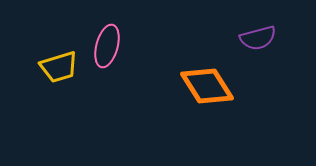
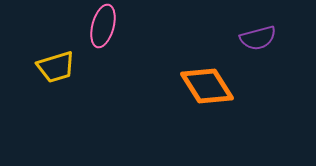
pink ellipse: moved 4 px left, 20 px up
yellow trapezoid: moved 3 px left
